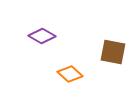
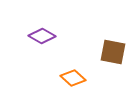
orange diamond: moved 3 px right, 4 px down
